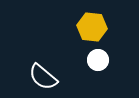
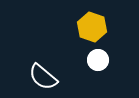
yellow hexagon: rotated 12 degrees clockwise
